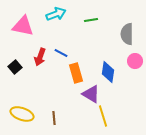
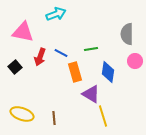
green line: moved 29 px down
pink triangle: moved 6 px down
orange rectangle: moved 1 px left, 1 px up
